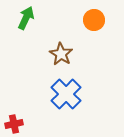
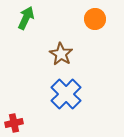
orange circle: moved 1 px right, 1 px up
red cross: moved 1 px up
